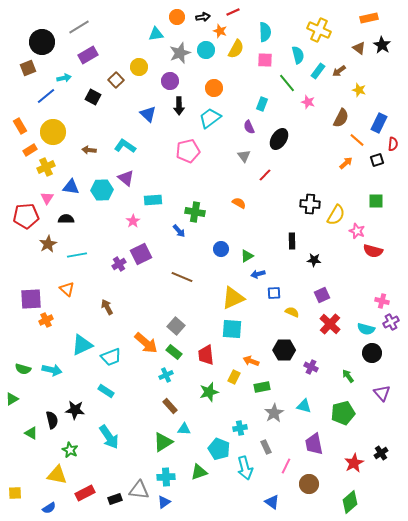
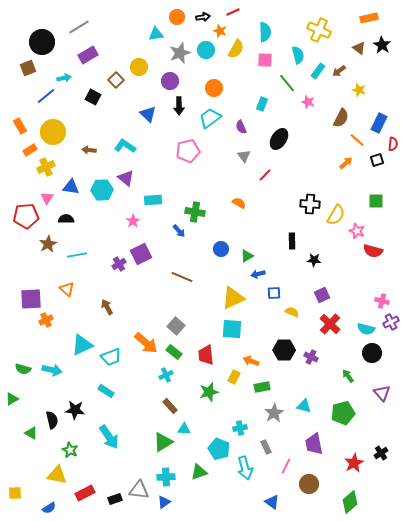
purple semicircle at (249, 127): moved 8 px left
purple cross at (311, 367): moved 10 px up
